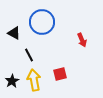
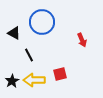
yellow arrow: rotated 80 degrees counterclockwise
